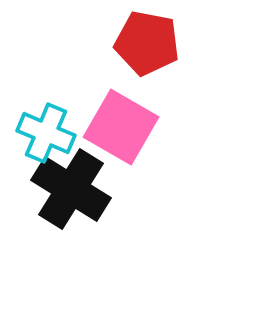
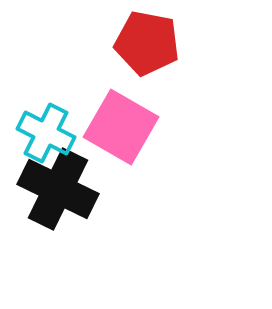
cyan cross: rotated 4 degrees clockwise
black cross: moved 13 px left; rotated 6 degrees counterclockwise
